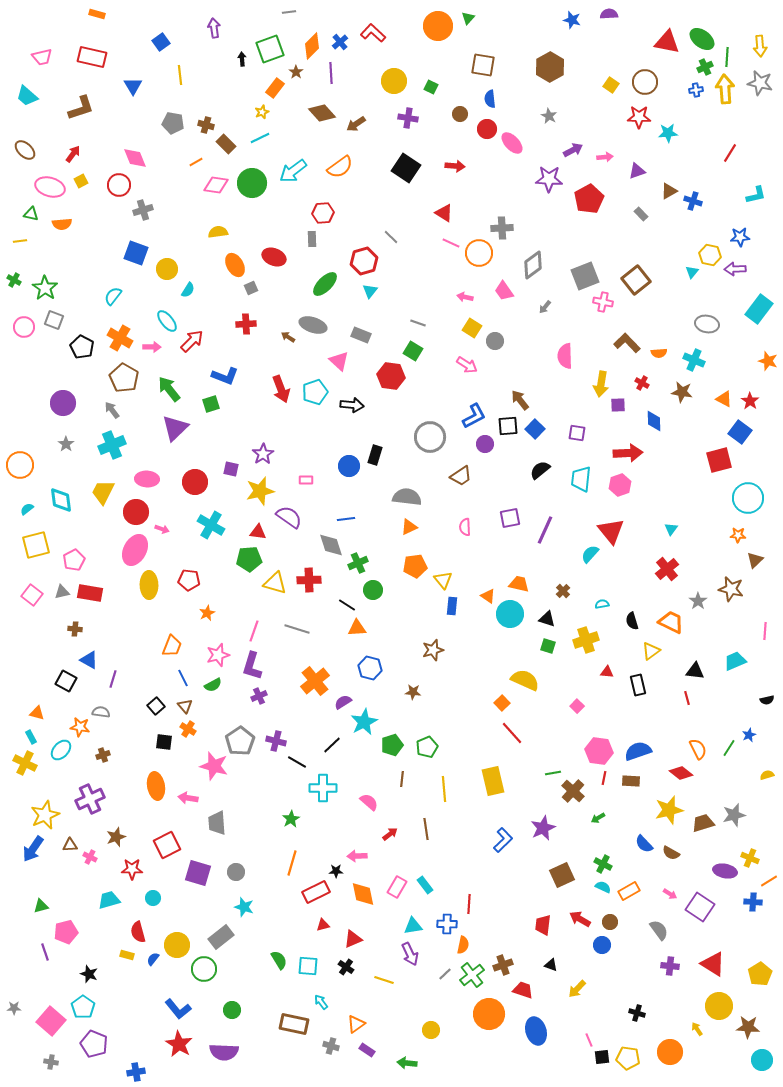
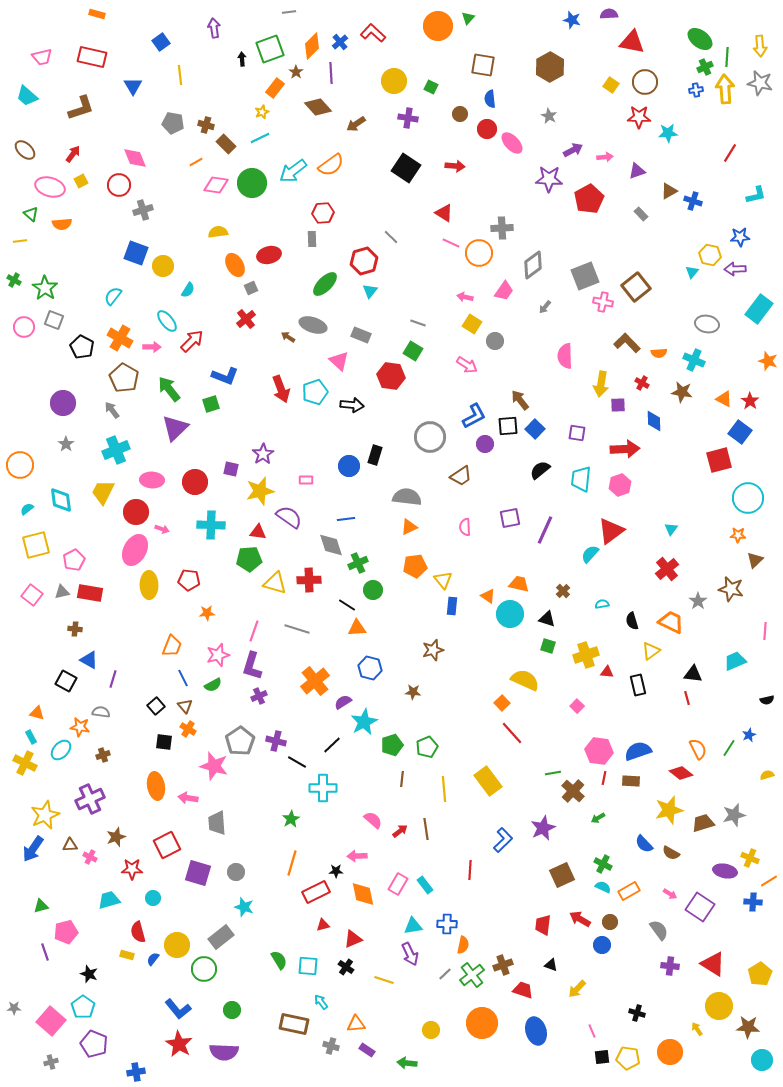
green ellipse at (702, 39): moved 2 px left
red triangle at (667, 42): moved 35 px left
brown diamond at (322, 113): moved 4 px left, 6 px up
orange semicircle at (340, 167): moved 9 px left, 2 px up
green triangle at (31, 214): rotated 28 degrees clockwise
red ellipse at (274, 257): moved 5 px left, 2 px up; rotated 35 degrees counterclockwise
yellow circle at (167, 269): moved 4 px left, 3 px up
brown square at (636, 280): moved 7 px down
pink trapezoid at (504, 291): rotated 110 degrees counterclockwise
red cross at (246, 324): moved 5 px up; rotated 36 degrees counterclockwise
yellow square at (472, 328): moved 4 px up
cyan cross at (112, 445): moved 4 px right, 5 px down
red arrow at (628, 453): moved 3 px left, 4 px up
pink ellipse at (147, 479): moved 5 px right, 1 px down
cyan cross at (211, 525): rotated 28 degrees counterclockwise
red triangle at (611, 531): rotated 32 degrees clockwise
orange star at (207, 613): rotated 21 degrees clockwise
yellow cross at (586, 640): moved 15 px down
black triangle at (695, 671): moved 2 px left, 3 px down
yellow rectangle at (493, 781): moved 5 px left; rotated 24 degrees counterclockwise
pink semicircle at (369, 802): moved 4 px right, 18 px down
red arrow at (390, 834): moved 10 px right, 3 px up
pink rectangle at (397, 887): moved 1 px right, 3 px up
red line at (469, 904): moved 1 px right, 34 px up
orange circle at (489, 1014): moved 7 px left, 9 px down
orange triangle at (356, 1024): rotated 30 degrees clockwise
pink line at (589, 1040): moved 3 px right, 9 px up
gray cross at (51, 1062): rotated 24 degrees counterclockwise
